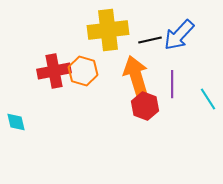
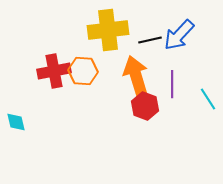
orange hexagon: rotated 12 degrees counterclockwise
